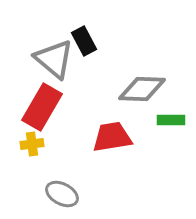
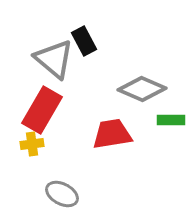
gray diamond: rotated 21 degrees clockwise
red rectangle: moved 3 px down
red trapezoid: moved 3 px up
